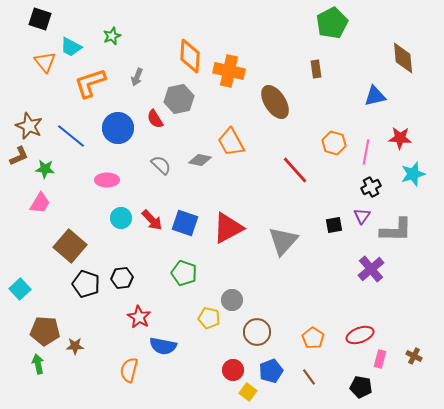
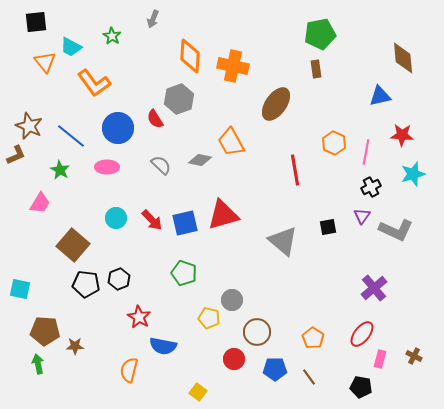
black square at (40, 19): moved 4 px left, 3 px down; rotated 25 degrees counterclockwise
green pentagon at (332, 23): moved 12 px left, 11 px down; rotated 16 degrees clockwise
green star at (112, 36): rotated 18 degrees counterclockwise
orange cross at (229, 71): moved 4 px right, 5 px up
gray arrow at (137, 77): moved 16 px right, 58 px up
orange L-shape at (90, 83): moved 4 px right; rotated 108 degrees counterclockwise
blue triangle at (375, 96): moved 5 px right
gray hexagon at (179, 99): rotated 8 degrees counterclockwise
brown ellipse at (275, 102): moved 1 px right, 2 px down; rotated 68 degrees clockwise
red star at (400, 138): moved 2 px right, 3 px up
orange hexagon at (334, 143): rotated 10 degrees clockwise
brown L-shape at (19, 156): moved 3 px left, 1 px up
green star at (45, 169): moved 15 px right, 1 px down; rotated 24 degrees clockwise
red line at (295, 170): rotated 32 degrees clockwise
pink ellipse at (107, 180): moved 13 px up
cyan circle at (121, 218): moved 5 px left
blue square at (185, 223): rotated 32 degrees counterclockwise
black square at (334, 225): moved 6 px left, 2 px down
red triangle at (228, 228): moved 5 px left, 13 px up; rotated 12 degrees clockwise
gray L-shape at (396, 230): rotated 24 degrees clockwise
gray triangle at (283, 241): rotated 32 degrees counterclockwise
brown square at (70, 246): moved 3 px right, 1 px up
purple cross at (371, 269): moved 3 px right, 19 px down
black hexagon at (122, 278): moved 3 px left, 1 px down; rotated 15 degrees counterclockwise
black pentagon at (86, 284): rotated 12 degrees counterclockwise
cyan square at (20, 289): rotated 35 degrees counterclockwise
red ellipse at (360, 335): moved 2 px right, 1 px up; rotated 32 degrees counterclockwise
red circle at (233, 370): moved 1 px right, 11 px up
blue pentagon at (271, 371): moved 4 px right, 2 px up; rotated 20 degrees clockwise
yellow square at (248, 392): moved 50 px left
